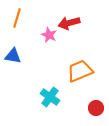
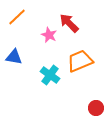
orange line: moved 1 px up; rotated 30 degrees clockwise
red arrow: rotated 60 degrees clockwise
blue triangle: moved 1 px right, 1 px down
orange trapezoid: moved 10 px up
cyan cross: moved 22 px up
